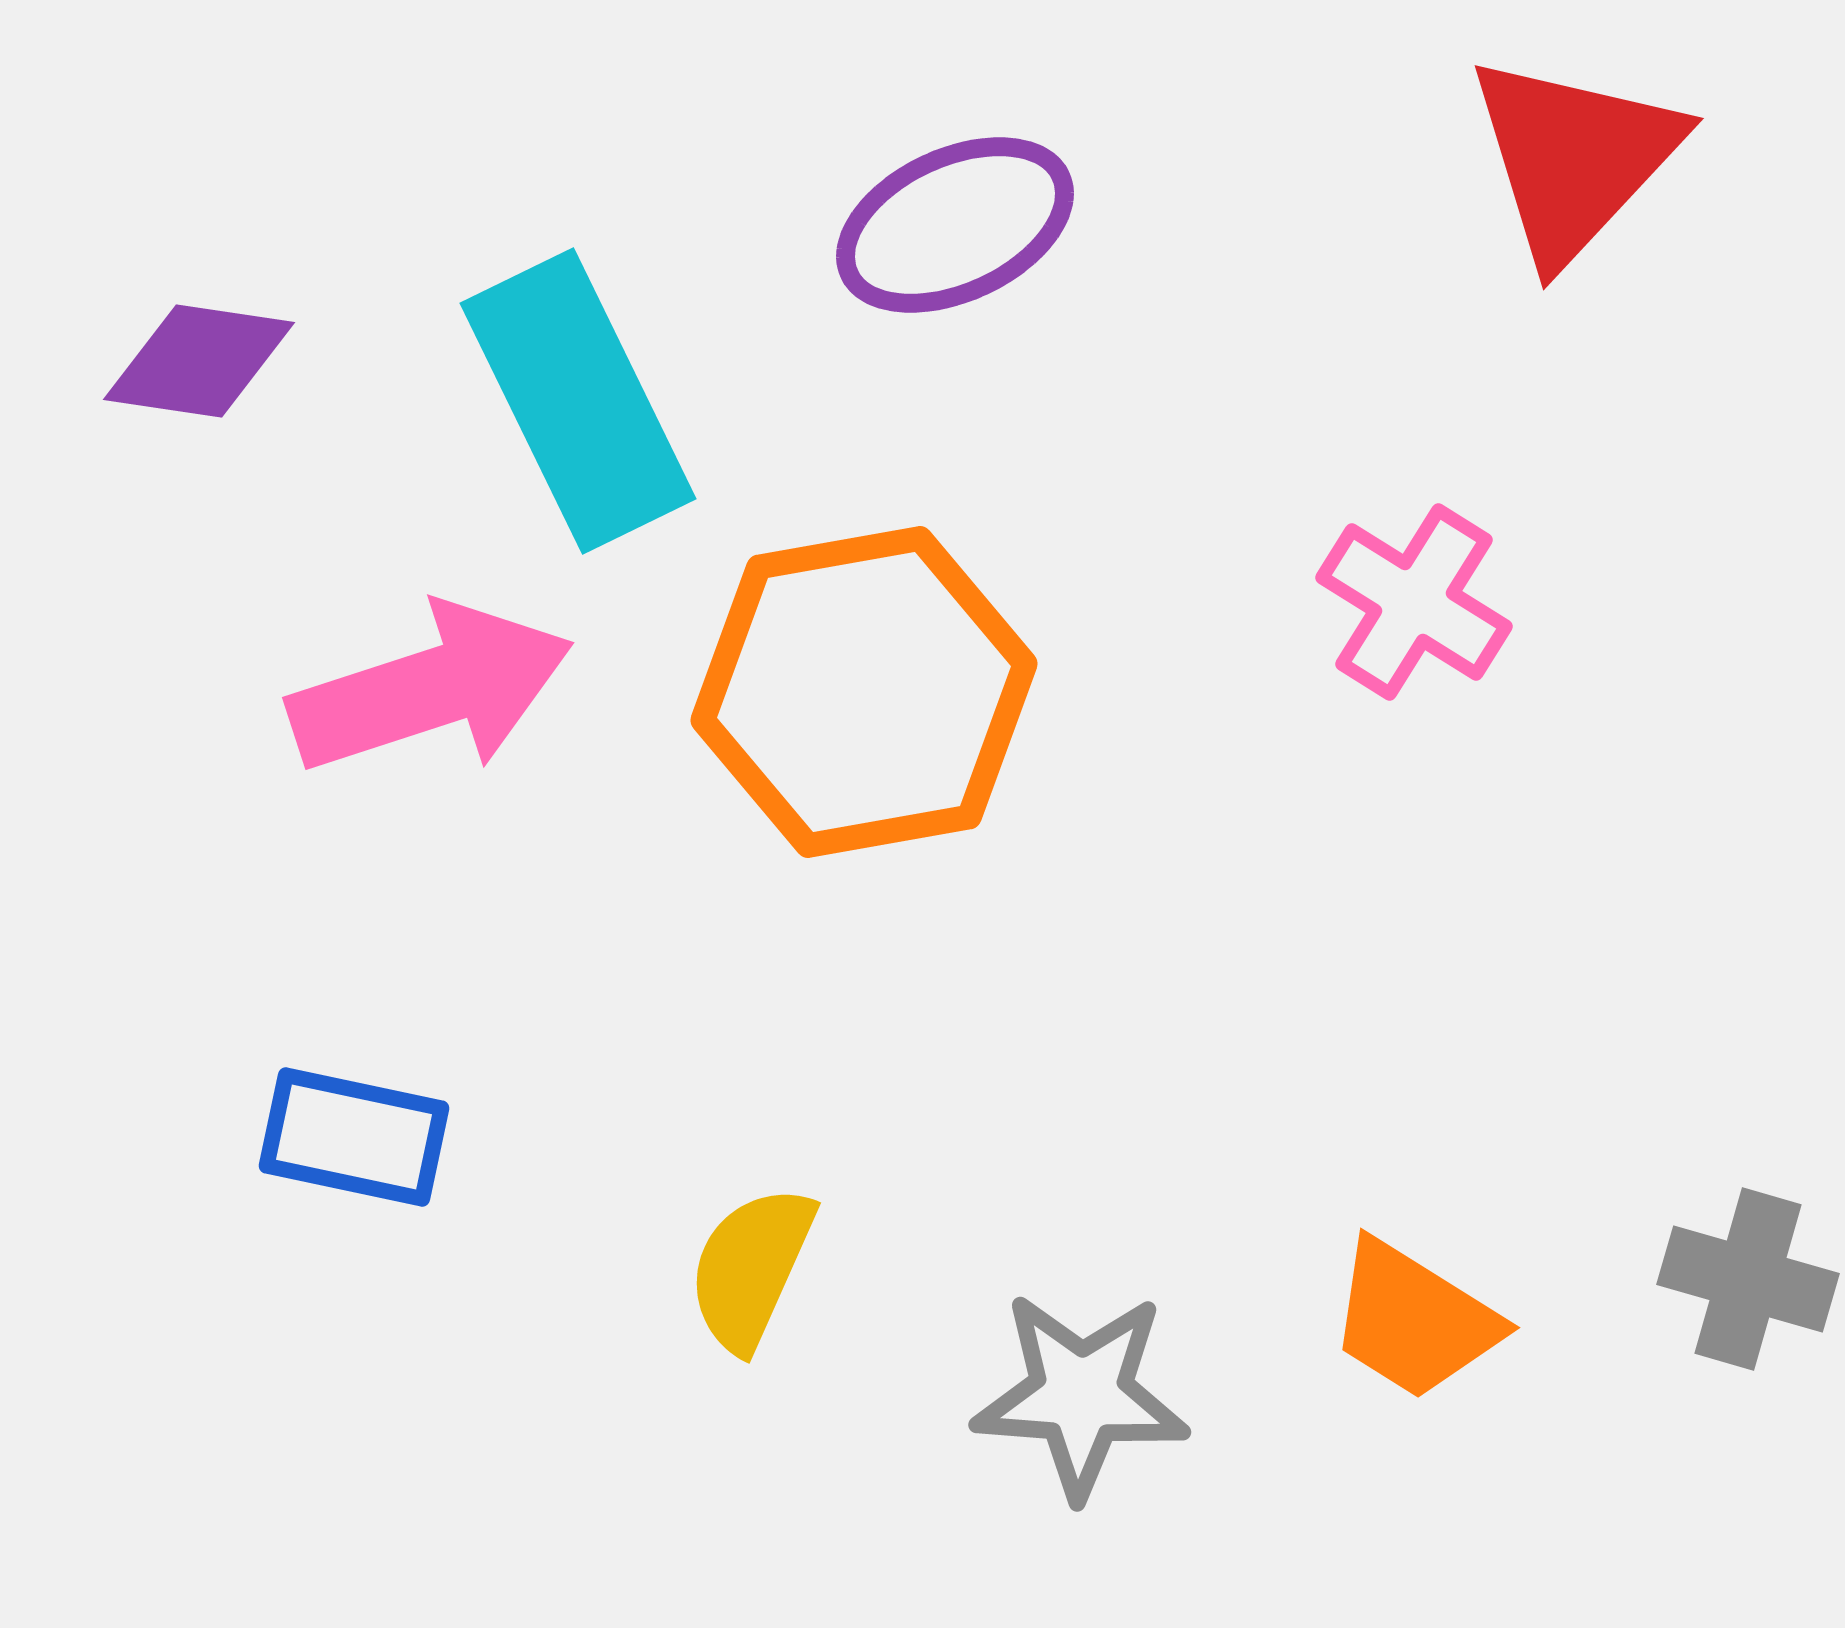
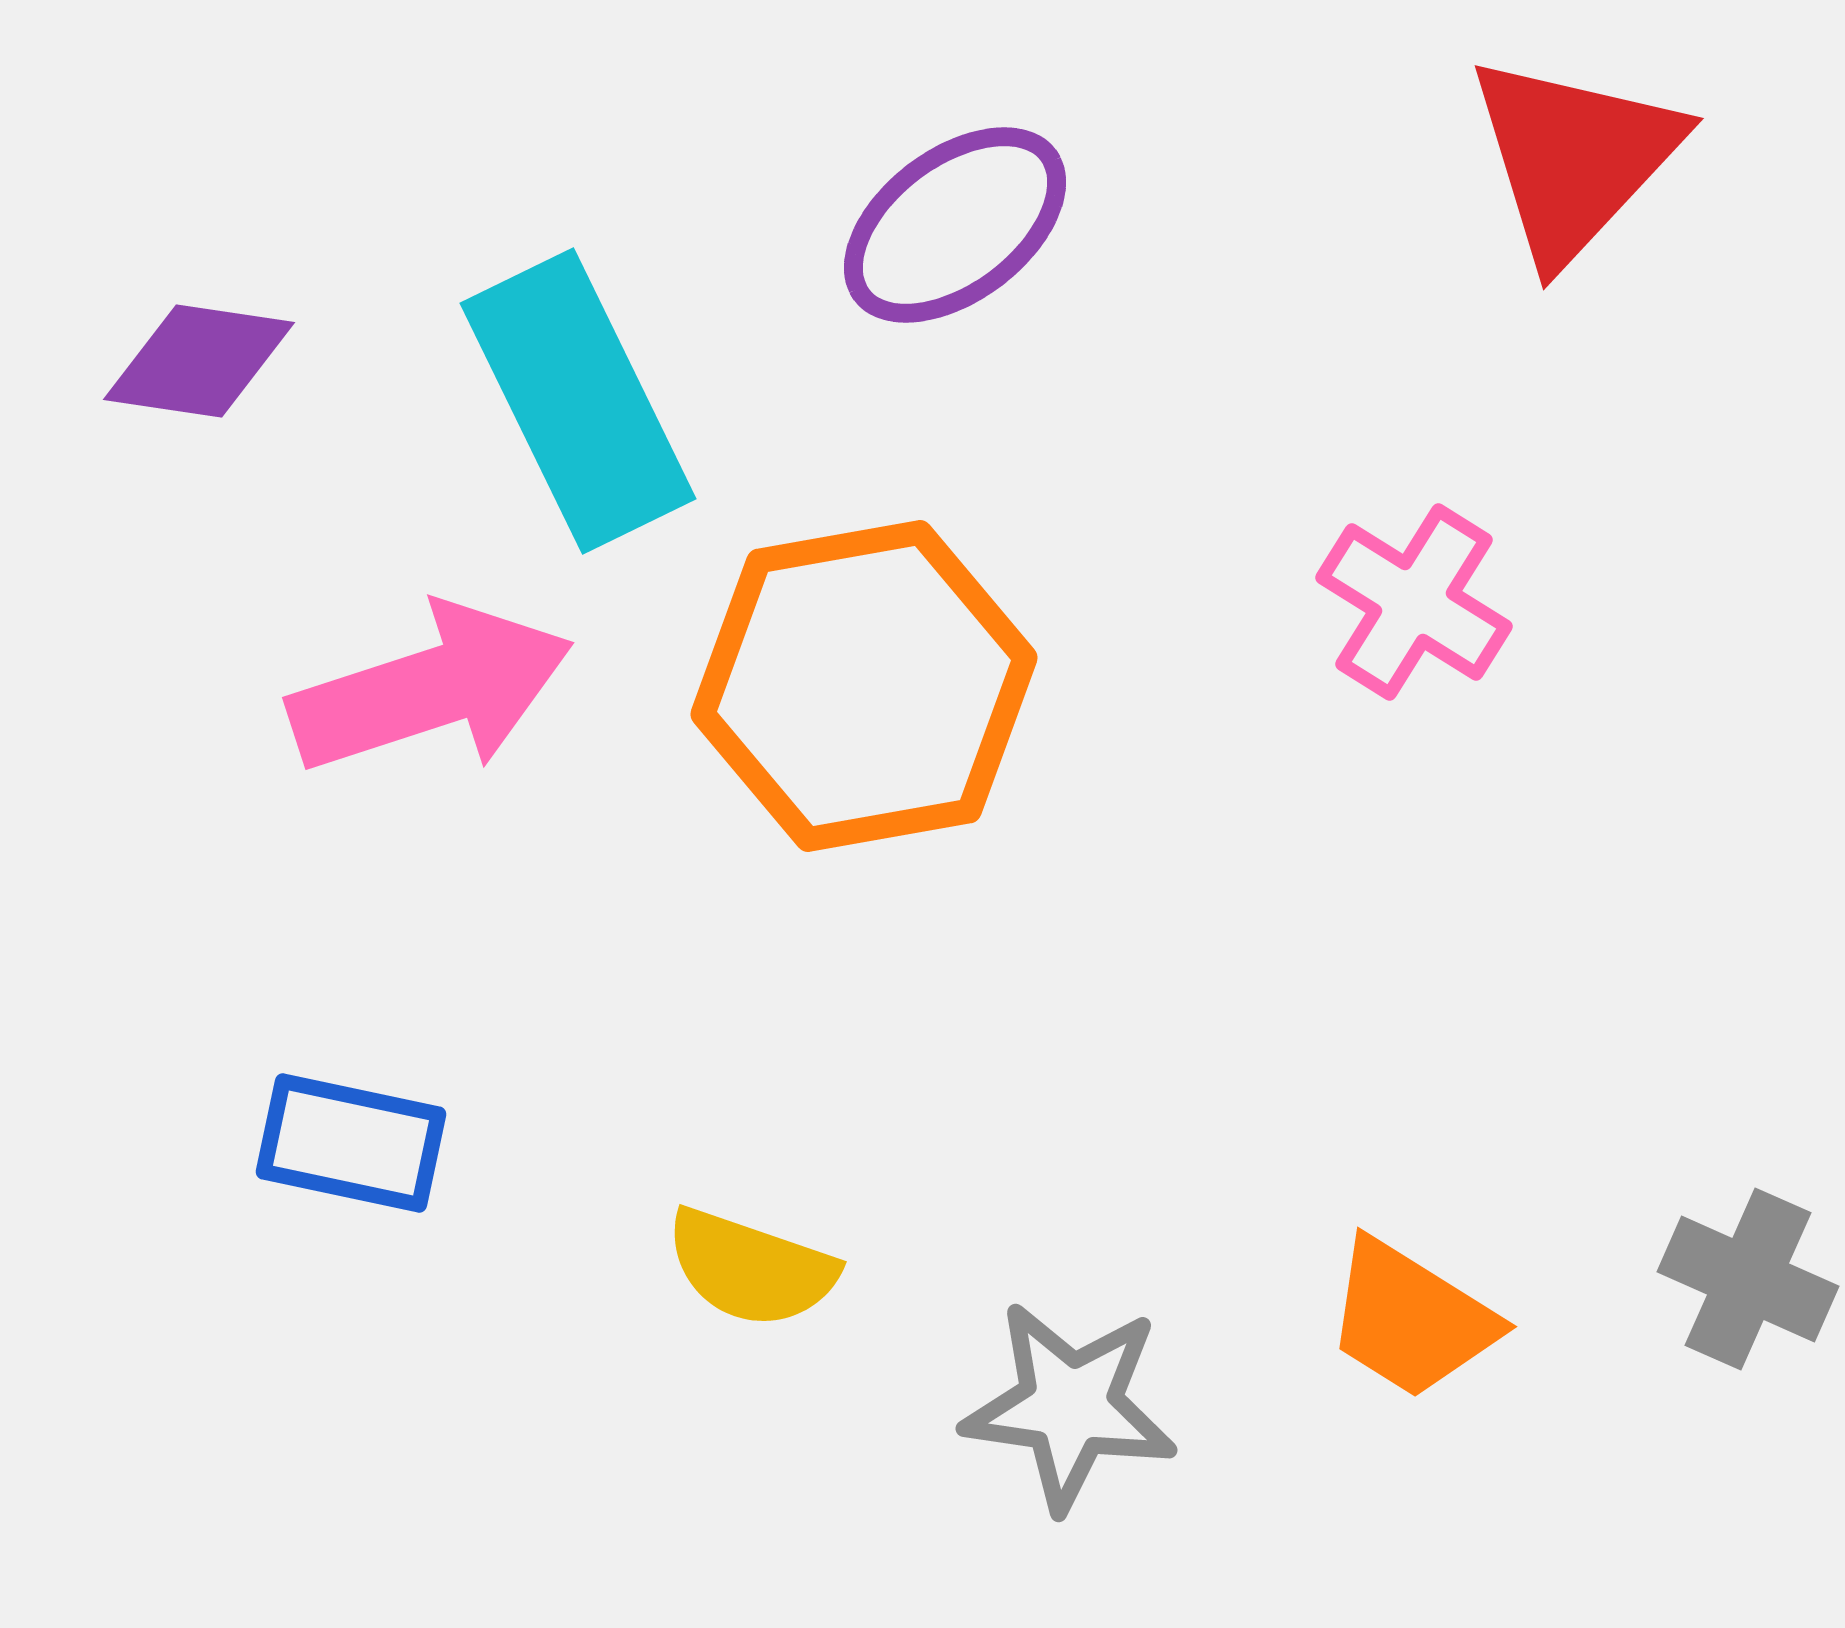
purple ellipse: rotated 12 degrees counterclockwise
orange hexagon: moved 6 px up
blue rectangle: moved 3 px left, 6 px down
yellow semicircle: rotated 95 degrees counterclockwise
gray cross: rotated 8 degrees clockwise
orange trapezoid: moved 3 px left, 1 px up
gray star: moved 11 px left, 11 px down; rotated 4 degrees clockwise
